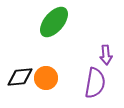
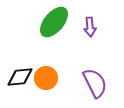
purple arrow: moved 16 px left, 28 px up
purple semicircle: rotated 36 degrees counterclockwise
